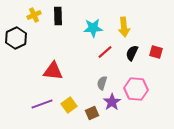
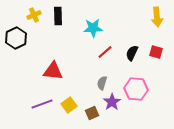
yellow arrow: moved 33 px right, 10 px up
